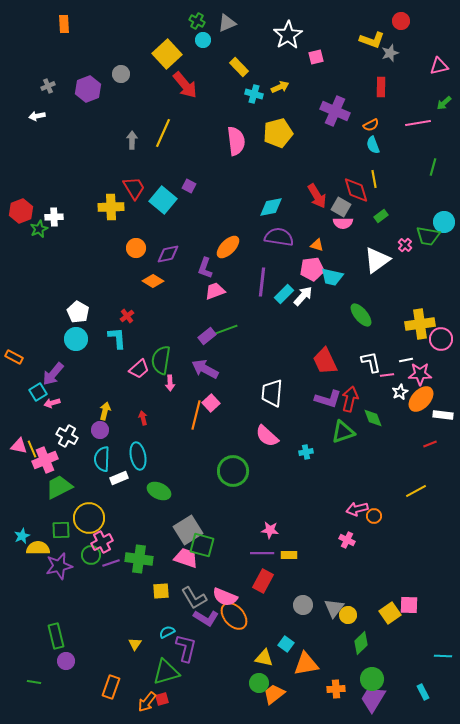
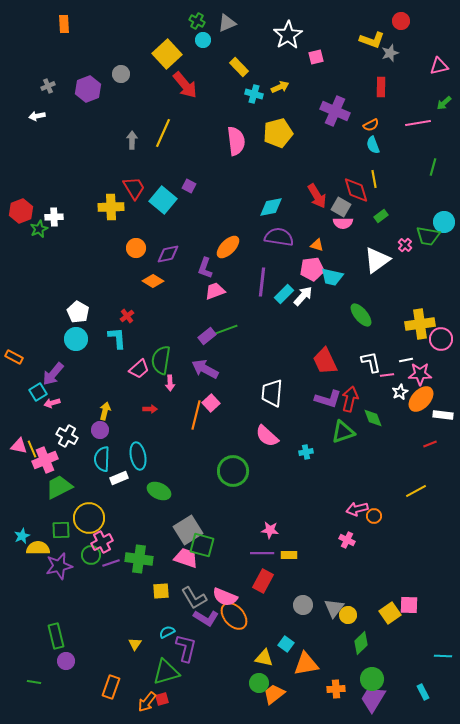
red arrow at (143, 418): moved 7 px right, 9 px up; rotated 104 degrees clockwise
